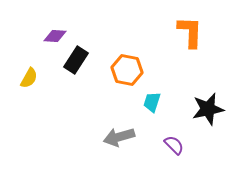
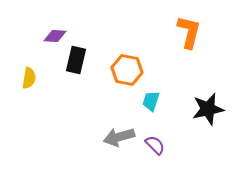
orange L-shape: moved 1 px left; rotated 12 degrees clockwise
black rectangle: rotated 20 degrees counterclockwise
yellow semicircle: rotated 20 degrees counterclockwise
cyan trapezoid: moved 1 px left, 1 px up
purple semicircle: moved 19 px left
